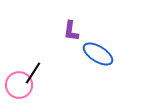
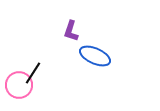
purple L-shape: rotated 10 degrees clockwise
blue ellipse: moved 3 px left, 2 px down; rotated 8 degrees counterclockwise
